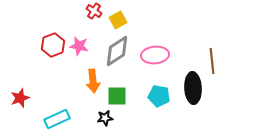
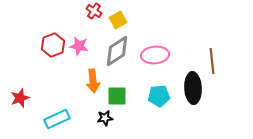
cyan pentagon: rotated 15 degrees counterclockwise
